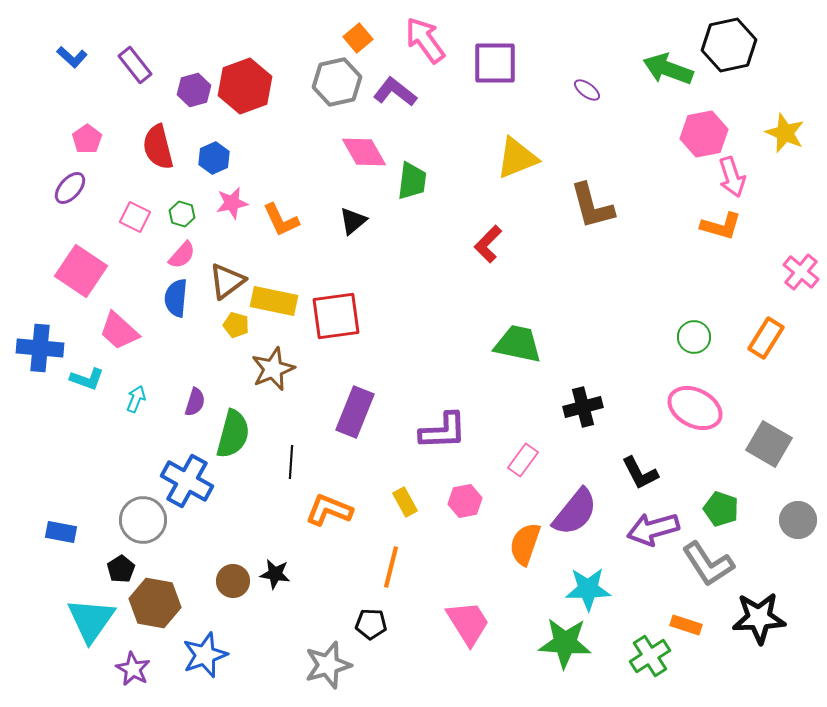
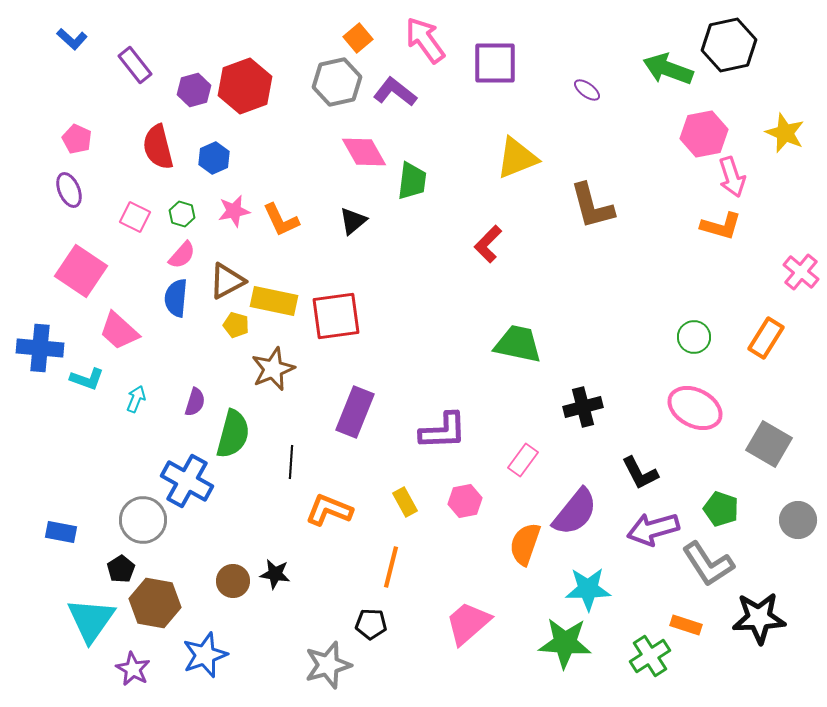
blue L-shape at (72, 57): moved 18 px up
pink pentagon at (87, 139): moved 10 px left; rotated 12 degrees counterclockwise
purple ellipse at (70, 188): moved 1 px left, 2 px down; rotated 64 degrees counterclockwise
pink star at (232, 203): moved 2 px right, 8 px down
brown triangle at (227, 281): rotated 9 degrees clockwise
pink trapezoid at (468, 623): rotated 99 degrees counterclockwise
